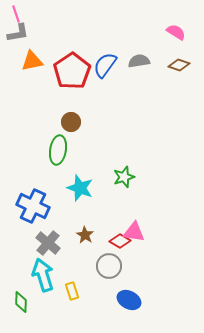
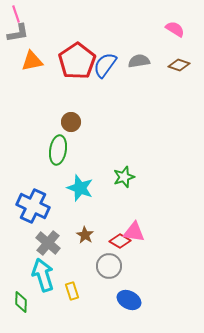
pink semicircle: moved 1 px left, 3 px up
red pentagon: moved 5 px right, 10 px up
